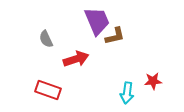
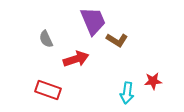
purple trapezoid: moved 4 px left
brown L-shape: moved 2 px right, 4 px down; rotated 45 degrees clockwise
